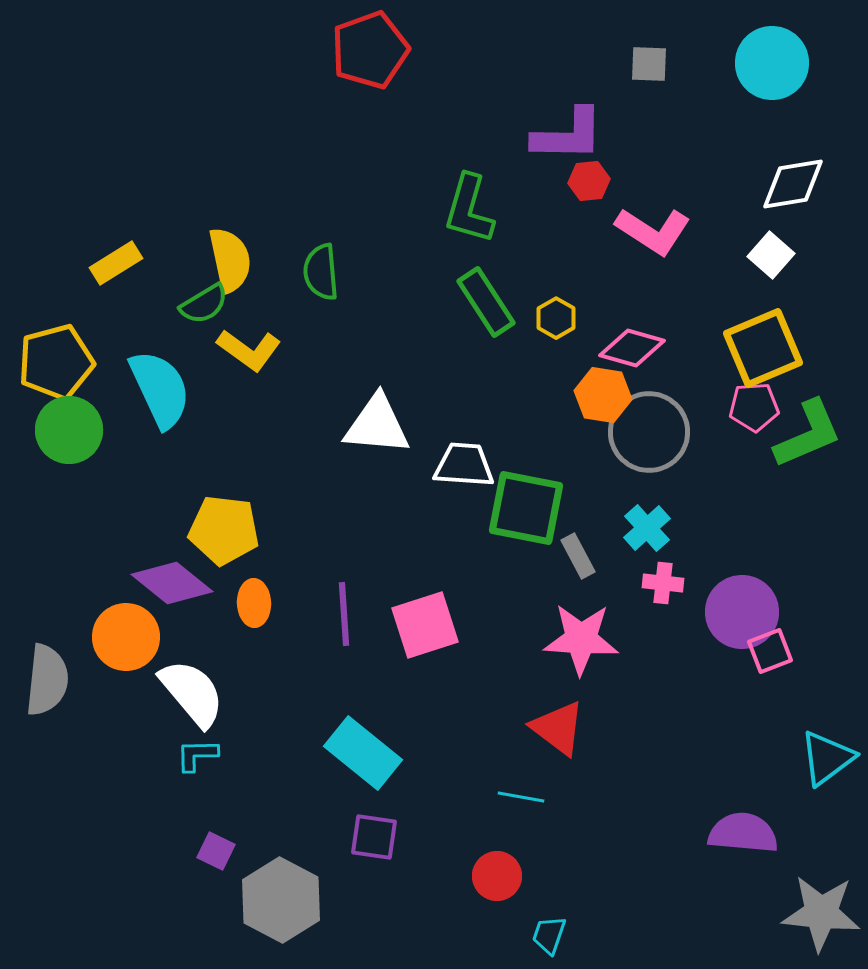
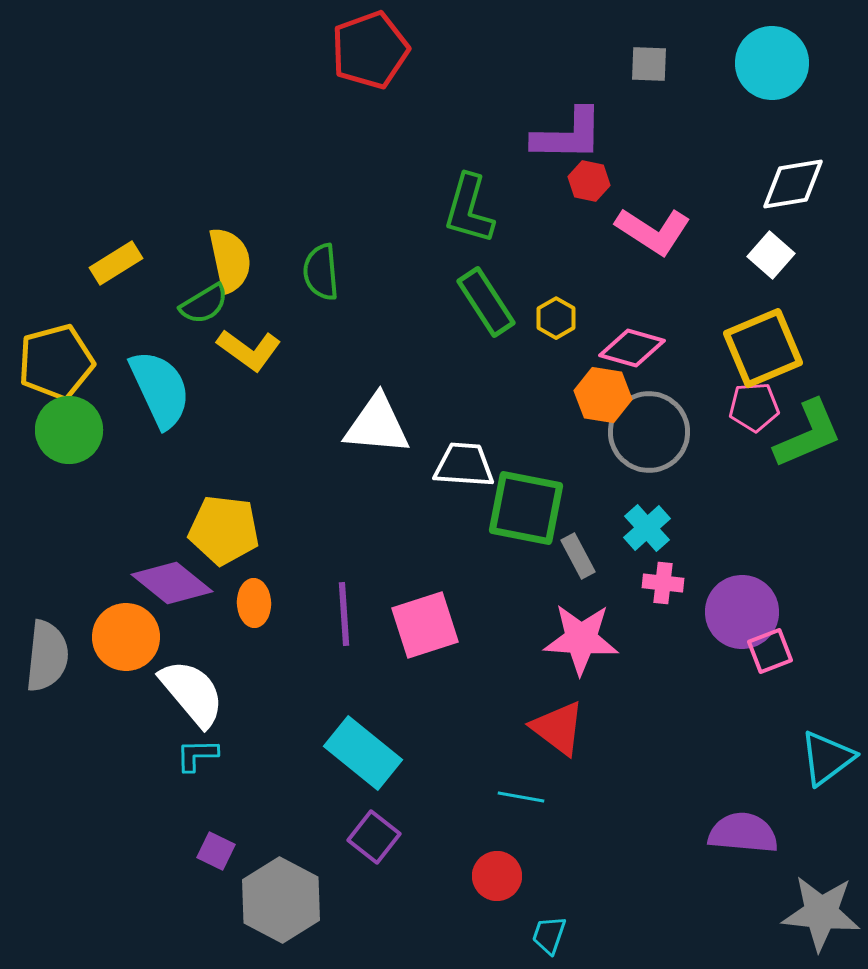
red hexagon at (589, 181): rotated 18 degrees clockwise
gray semicircle at (47, 680): moved 24 px up
purple square at (374, 837): rotated 30 degrees clockwise
